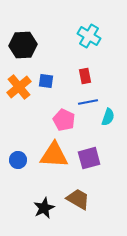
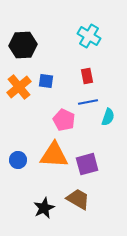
red rectangle: moved 2 px right
purple square: moved 2 px left, 6 px down
